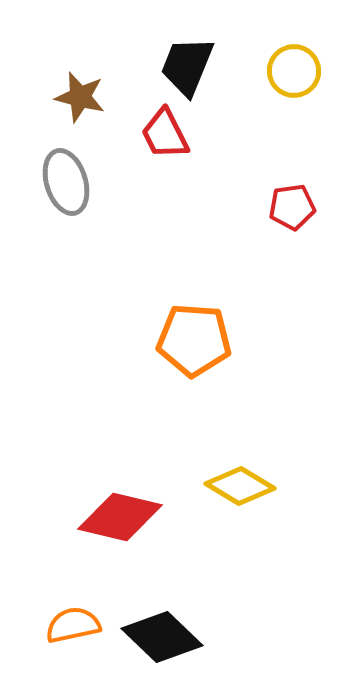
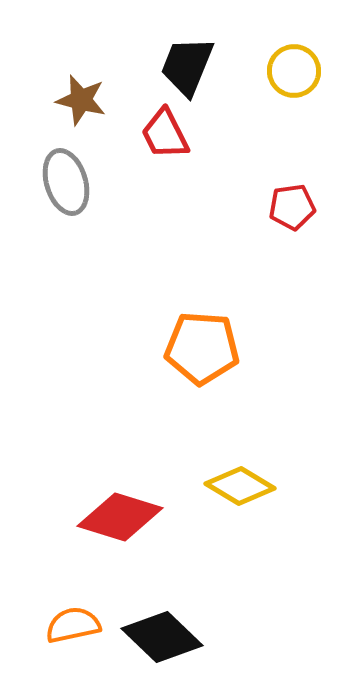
brown star: moved 1 px right, 3 px down
orange pentagon: moved 8 px right, 8 px down
red diamond: rotated 4 degrees clockwise
